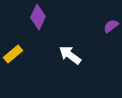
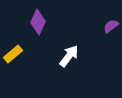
purple diamond: moved 5 px down
white arrow: moved 1 px left, 1 px down; rotated 90 degrees clockwise
